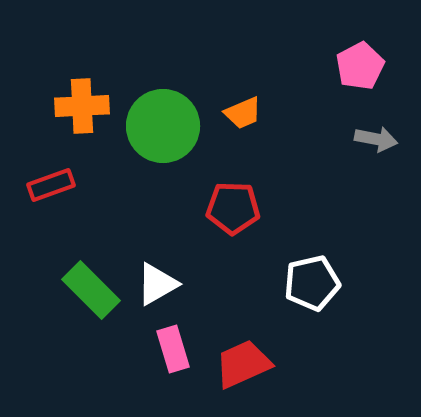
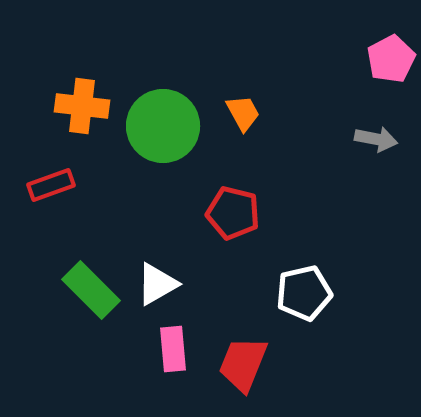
pink pentagon: moved 31 px right, 7 px up
orange cross: rotated 10 degrees clockwise
orange trapezoid: rotated 96 degrees counterclockwise
red pentagon: moved 5 px down; rotated 12 degrees clockwise
white pentagon: moved 8 px left, 10 px down
pink rectangle: rotated 12 degrees clockwise
red trapezoid: rotated 44 degrees counterclockwise
